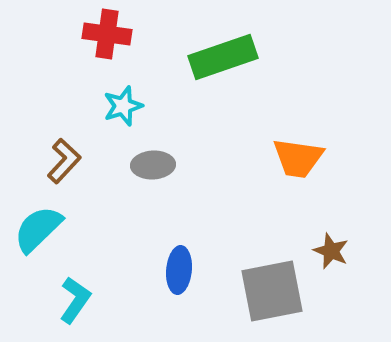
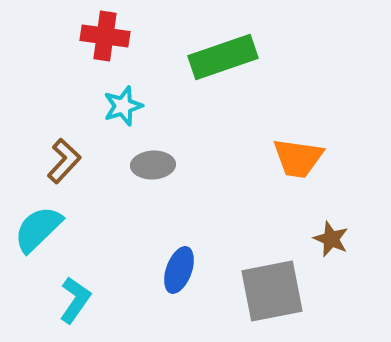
red cross: moved 2 px left, 2 px down
brown star: moved 12 px up
blue ellipse: rotated 15 degrees clockwise
